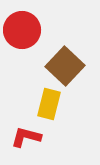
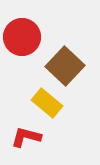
red circle: moved 7 px down
yellow rectangle: moved 2 px left, 1 px up; rotated 64 degrees counterclockwise
